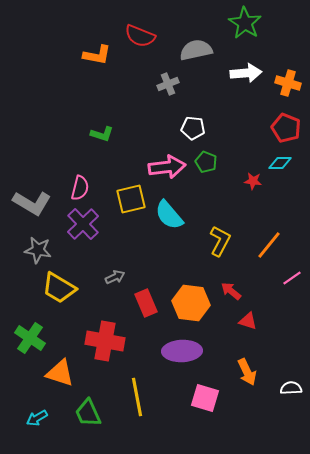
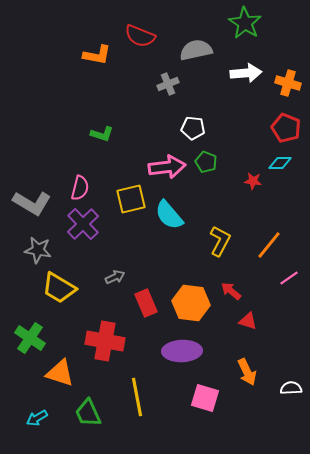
pink line: moved 3 px left
